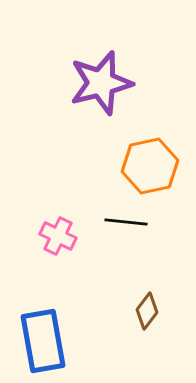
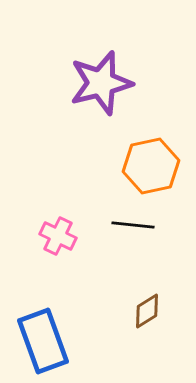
orange hexagon: moved 1 px right
black line: moved 7 px right, 3 px down
brown diamond: rotated 21 degrees clockwise
blue rectangle: rotated 10 degrees counterclockwise
